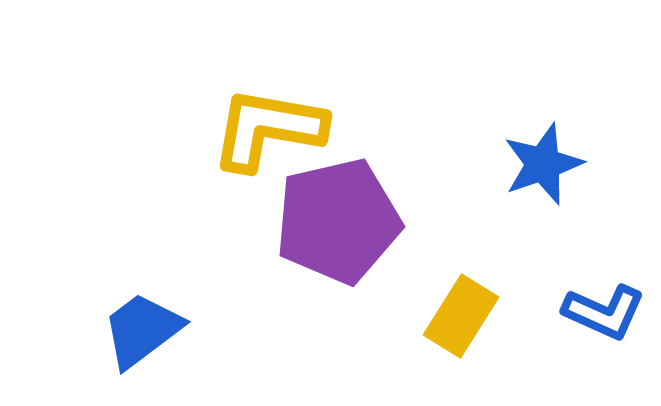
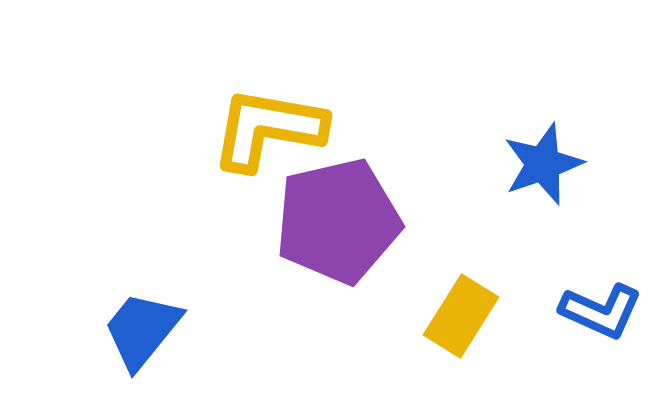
blue L-shape: moved 3 px left, 1 px up
blue trapezoid: rotated 14 degrees counterclockwise
